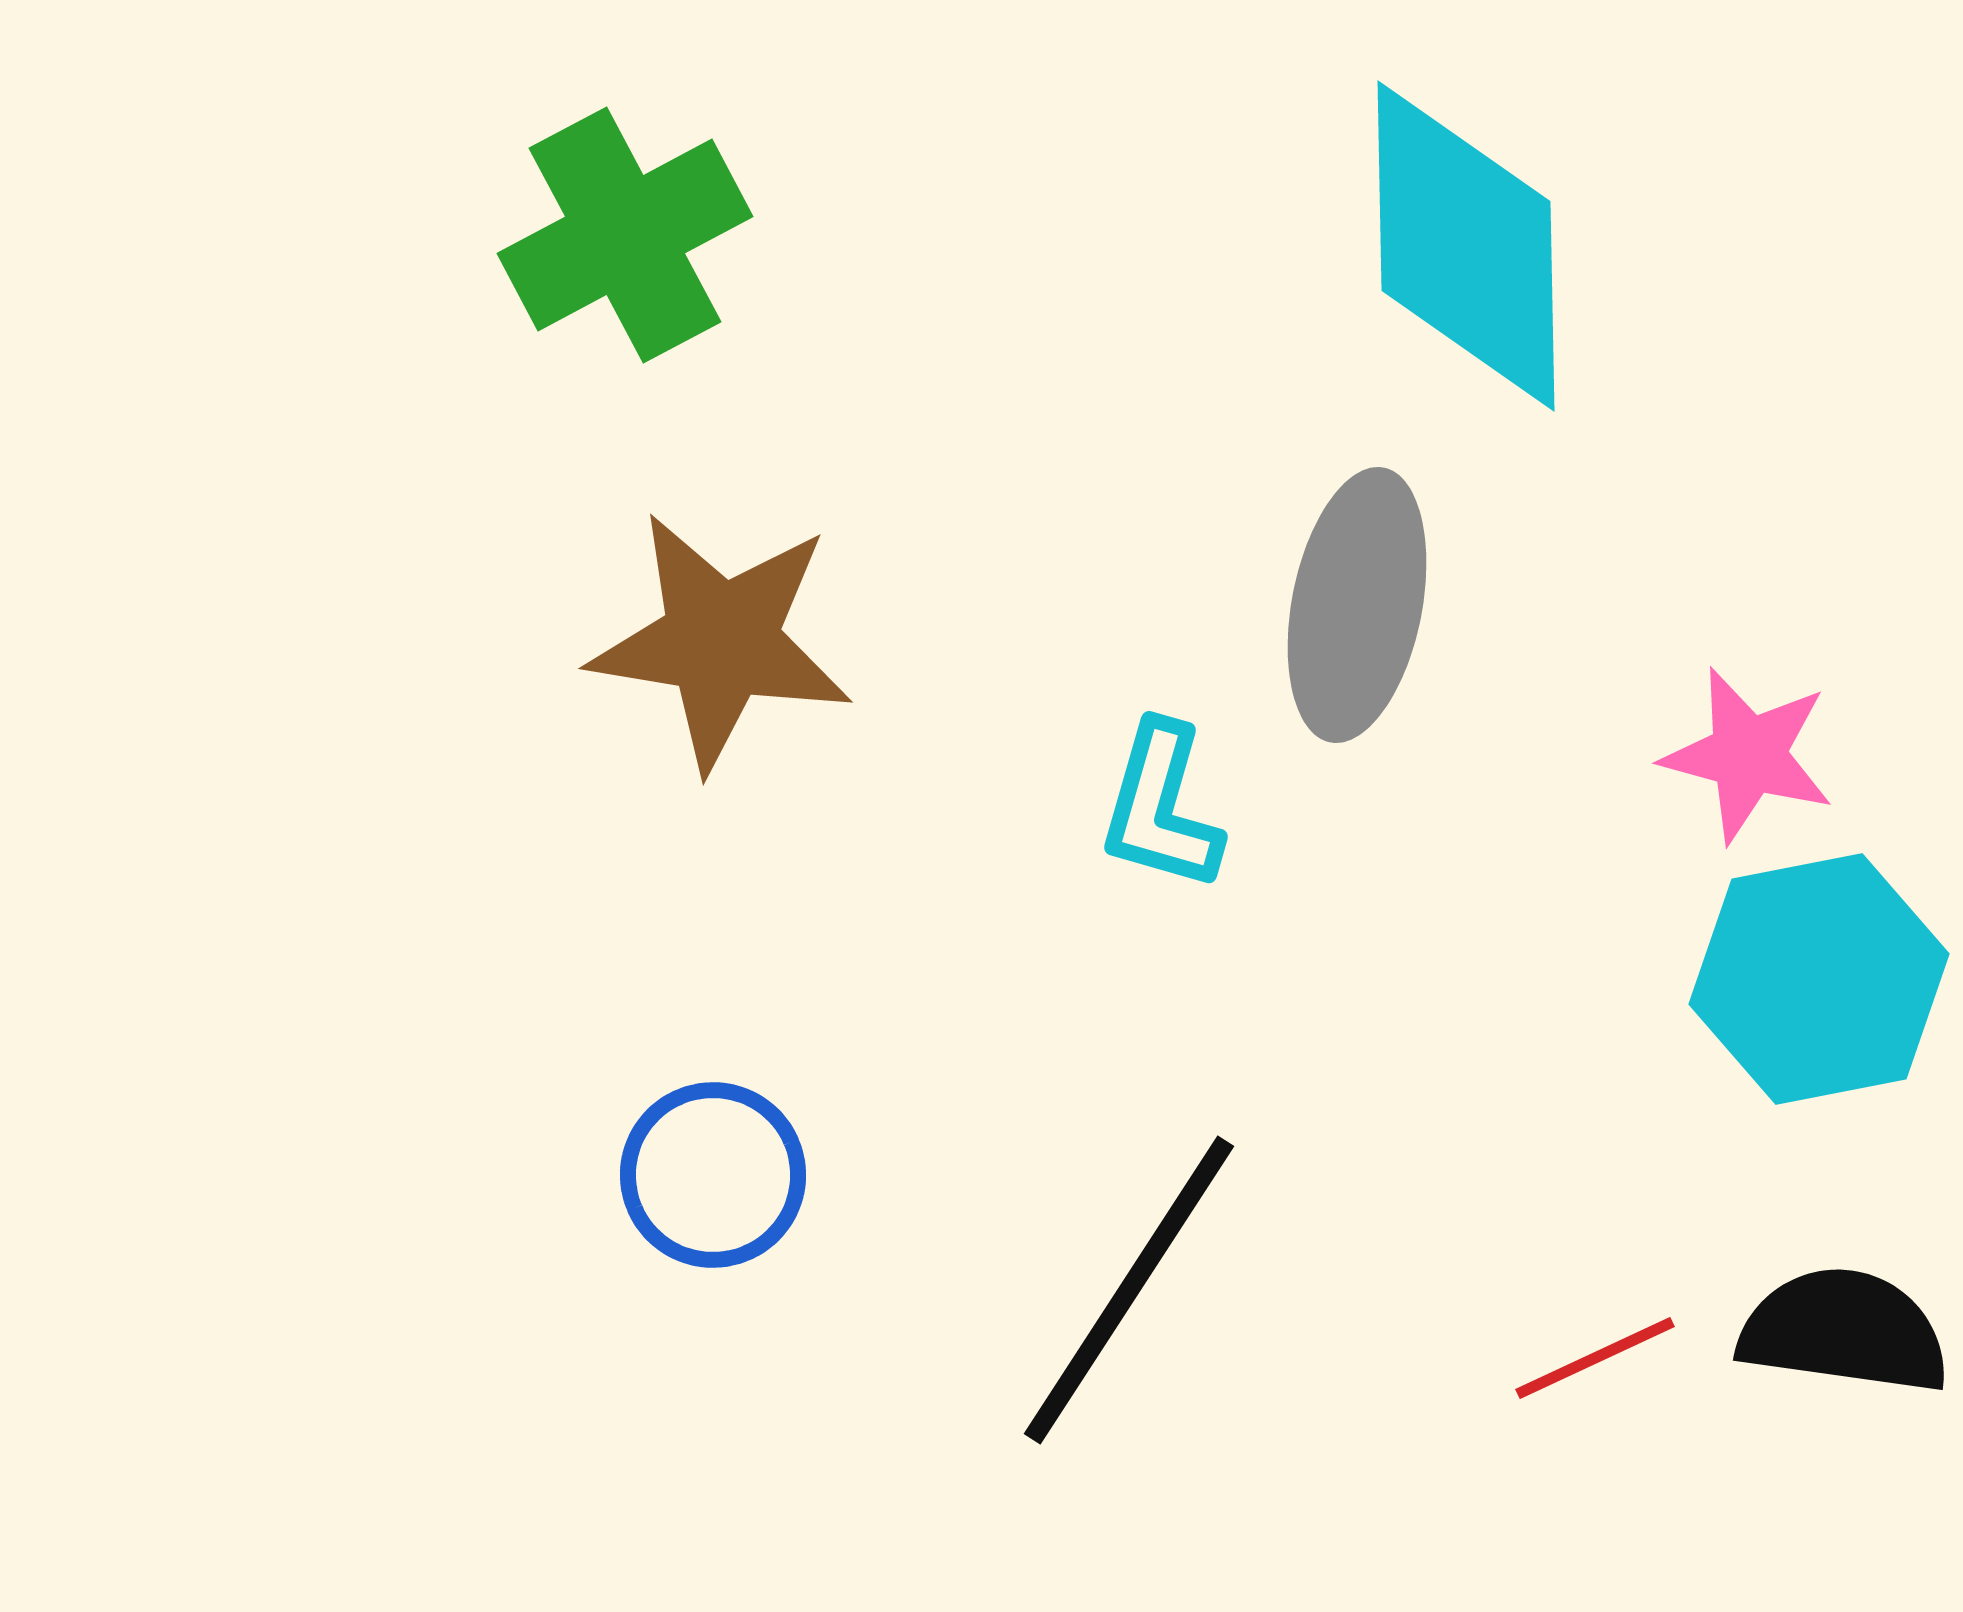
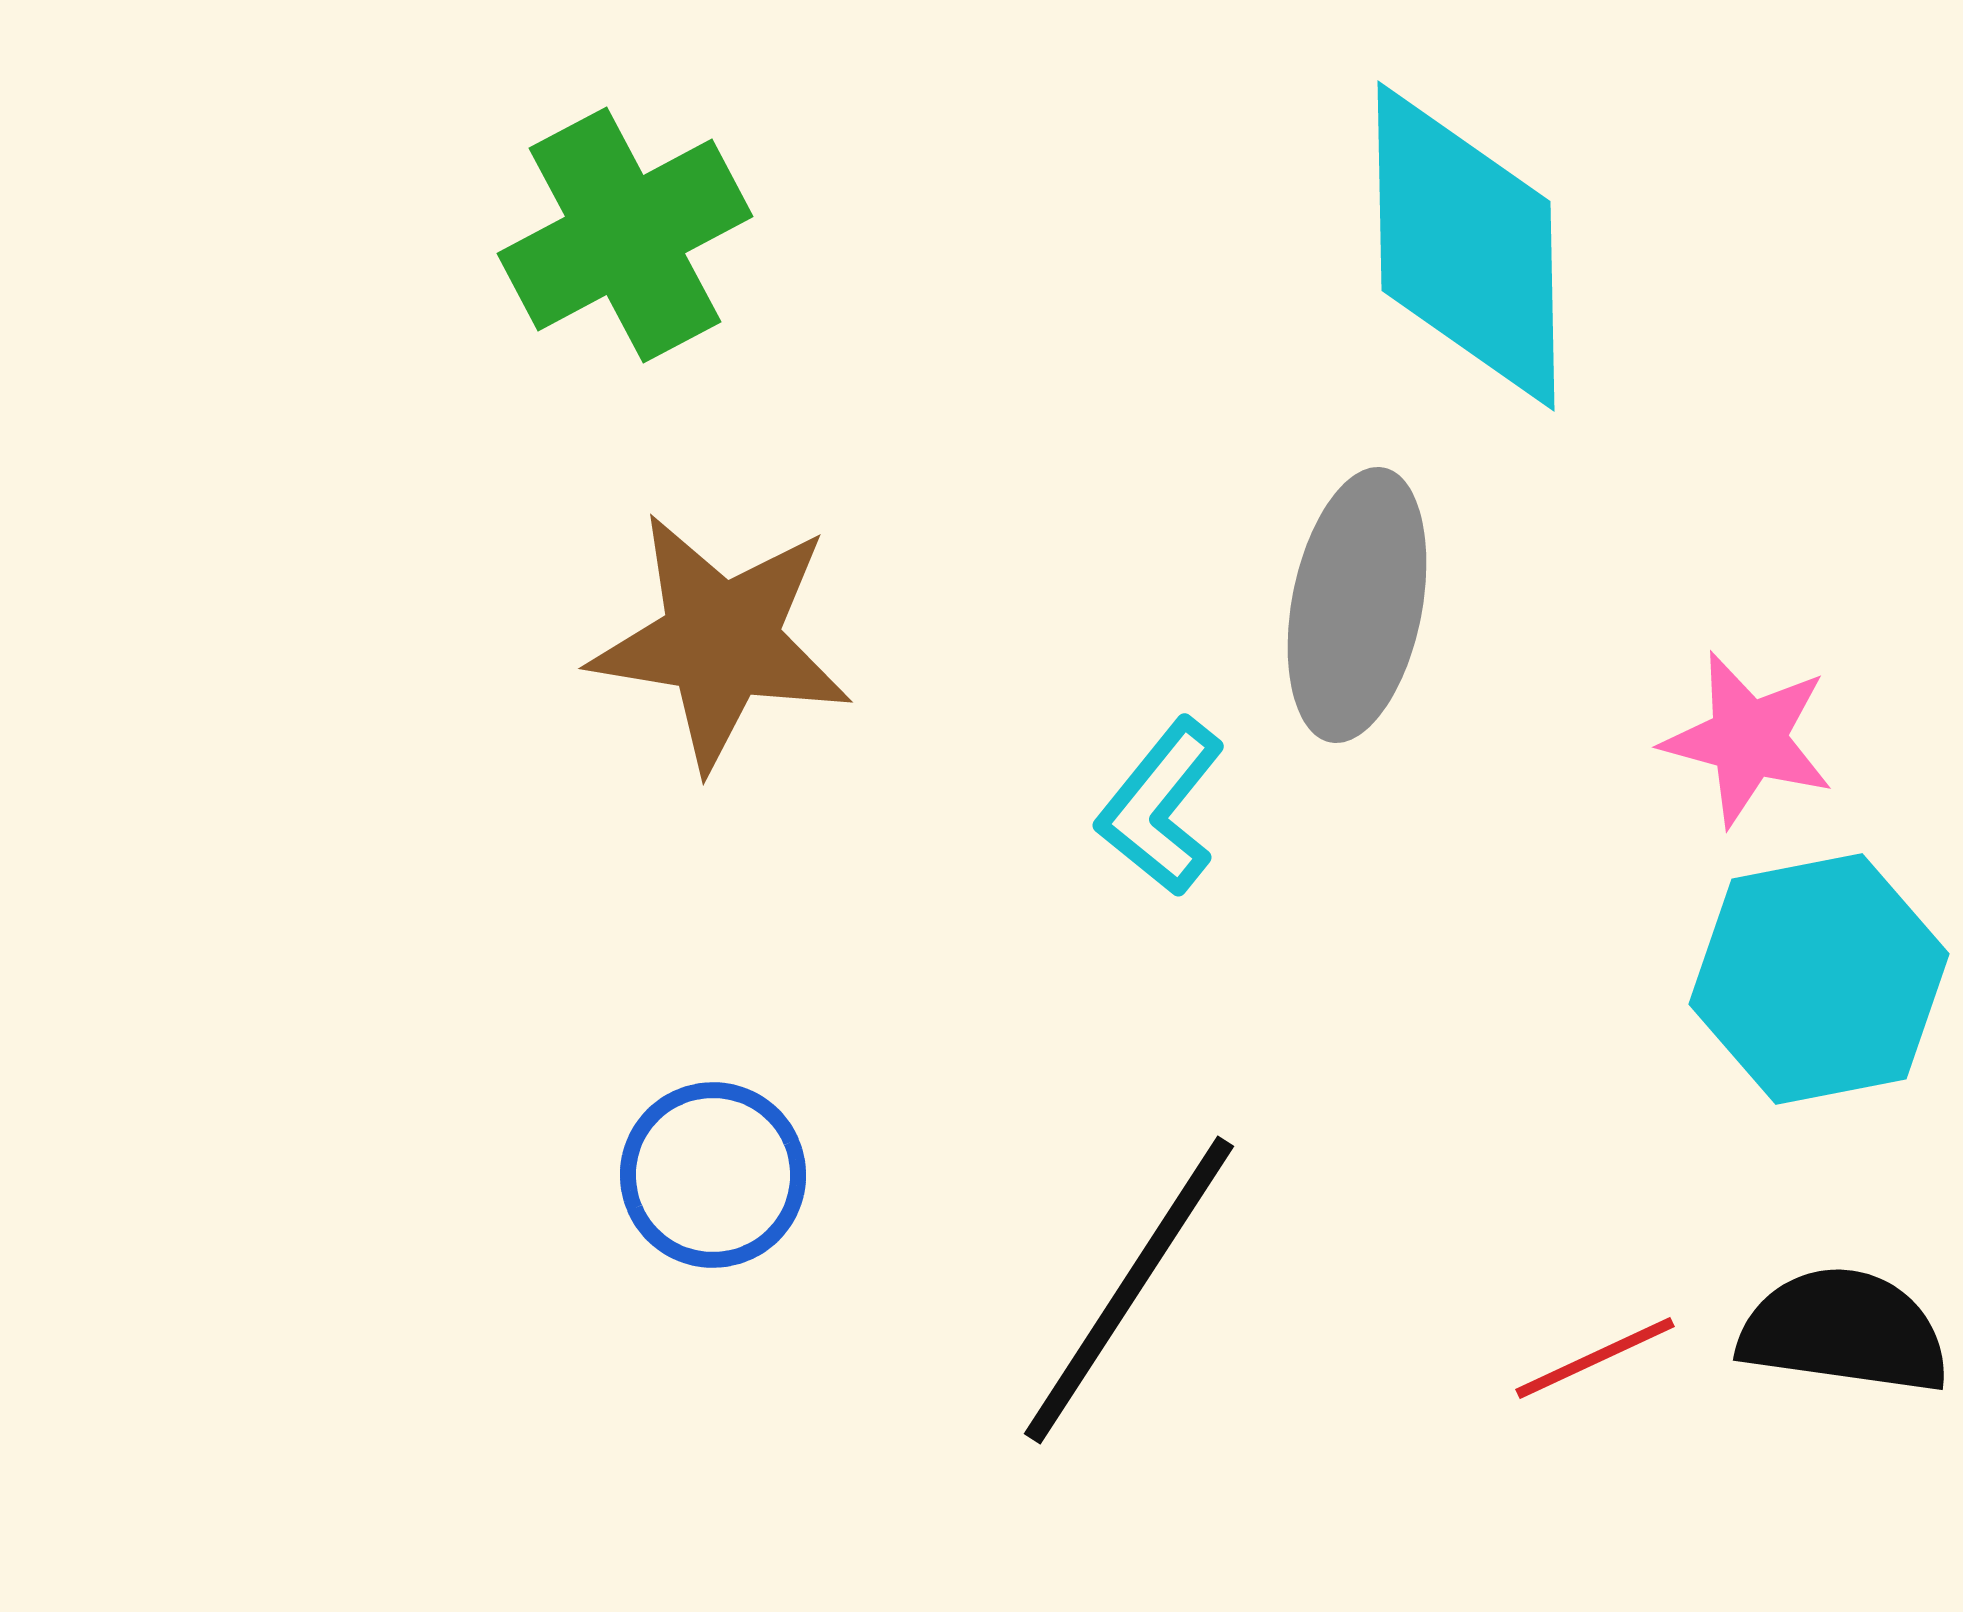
pink star: moved 16 px up
cyan L-shape: rotated 23 degrees clockwise
